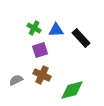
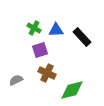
black rectangle: moved 1 px right, 1 px up
brown cross: moved 5 px right, 2 px up
